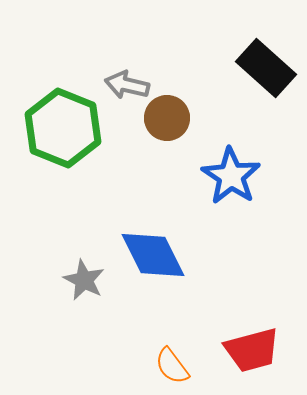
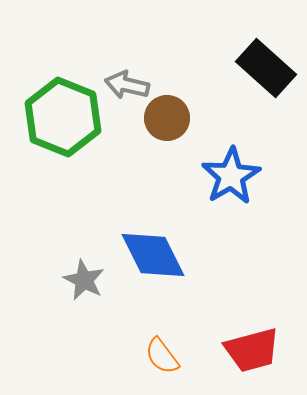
green hexagon: moved 11 px up
blue star: rotated 8 degrees clockwise
orange semicircle: moved 10 px left, 10 px up
